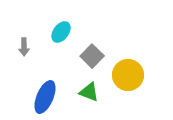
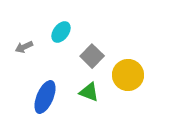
gray arrow: rotated 66 degrees clockwise
